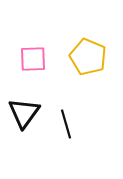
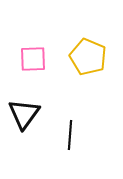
black triangle: moved 1 px down
black line: moved 4 px right, 11 px down; rotated 20 degrees clockwise
